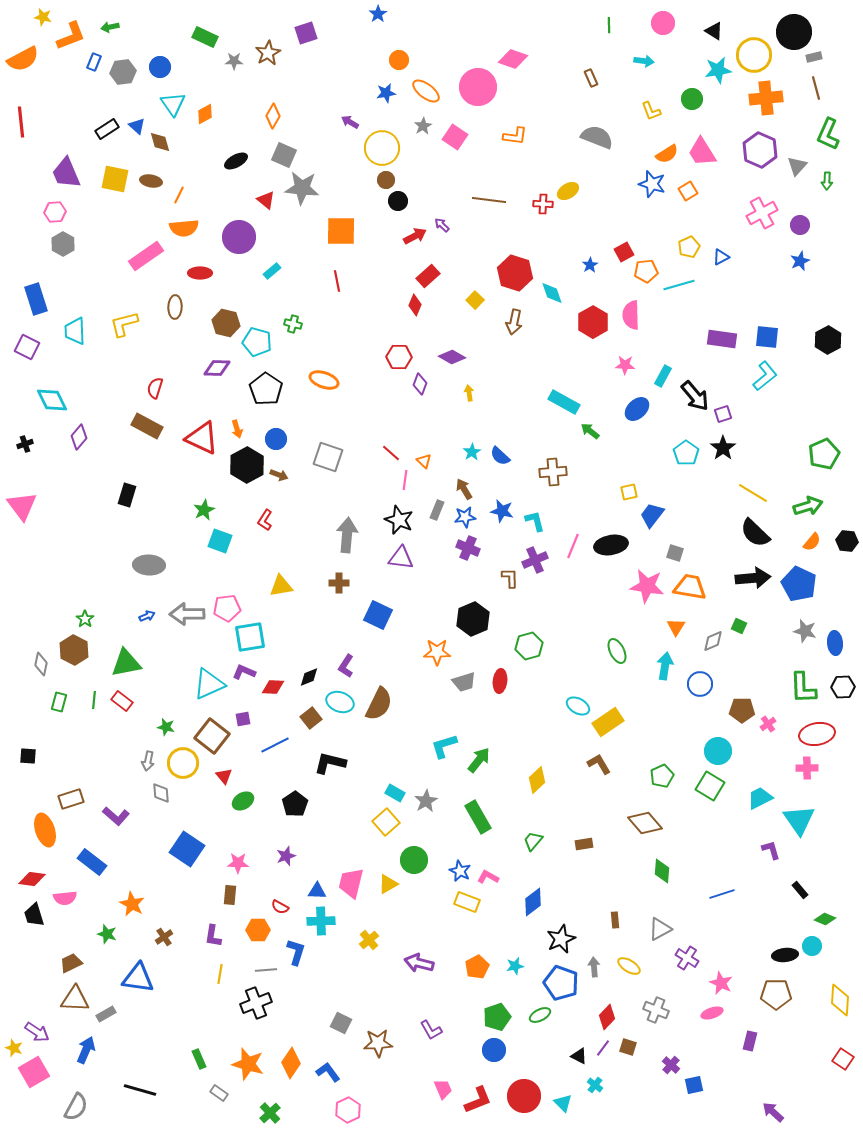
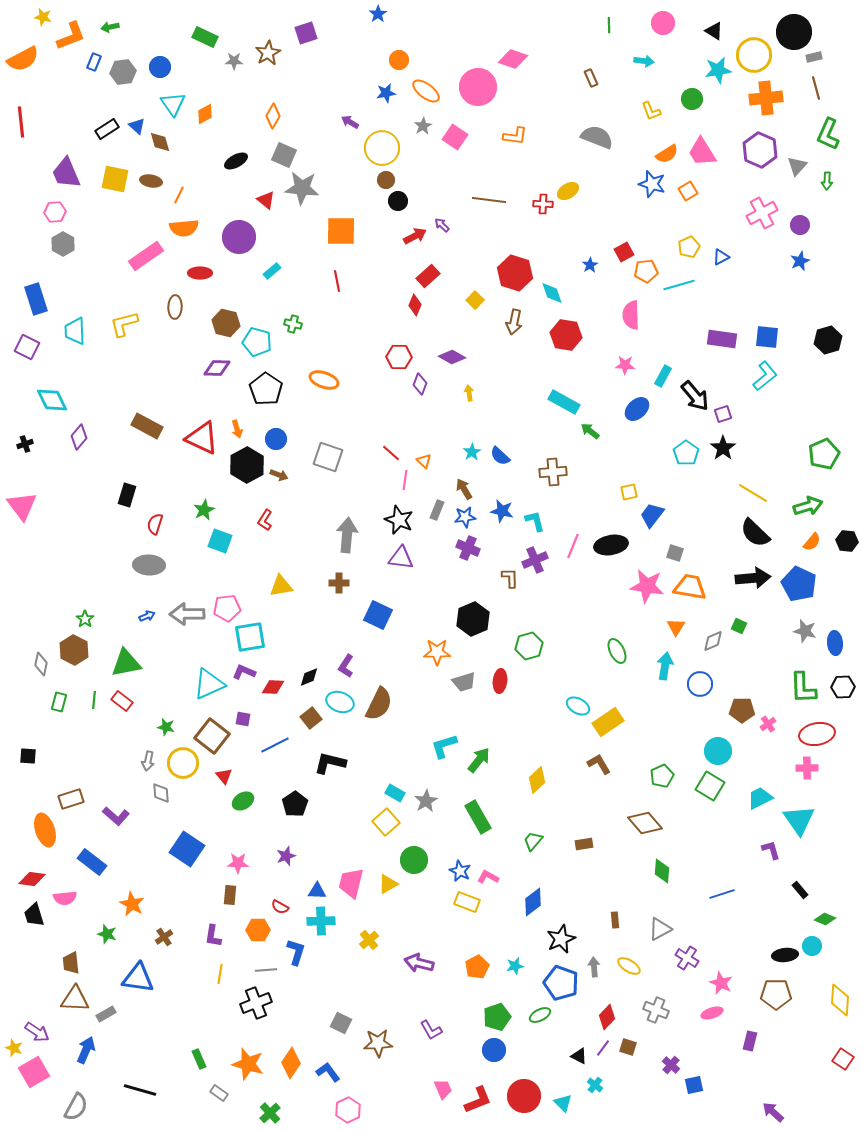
red hexagon at (593, 322): moved 27 px left, 13 px down; rotated 20 degrees counterclockwise
black hexagon at (828, 340): rotated 12 degrees clockwise
red semicircle at (155, 388): moved 136 px down
purple square at (243, 719): rotated 21 degrees clockwise
brown trapezoid at (71, 963): rotated 70 degrees counterclockwise
